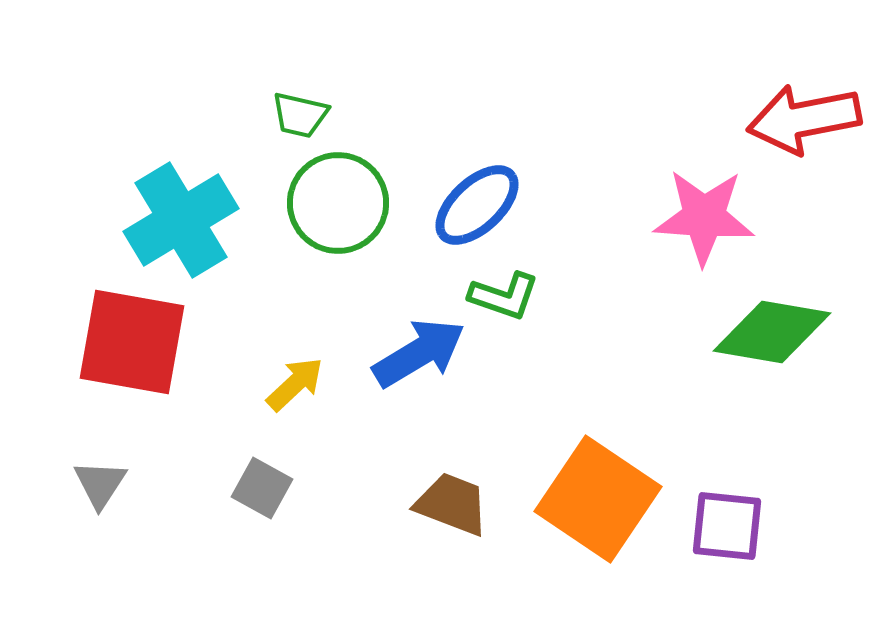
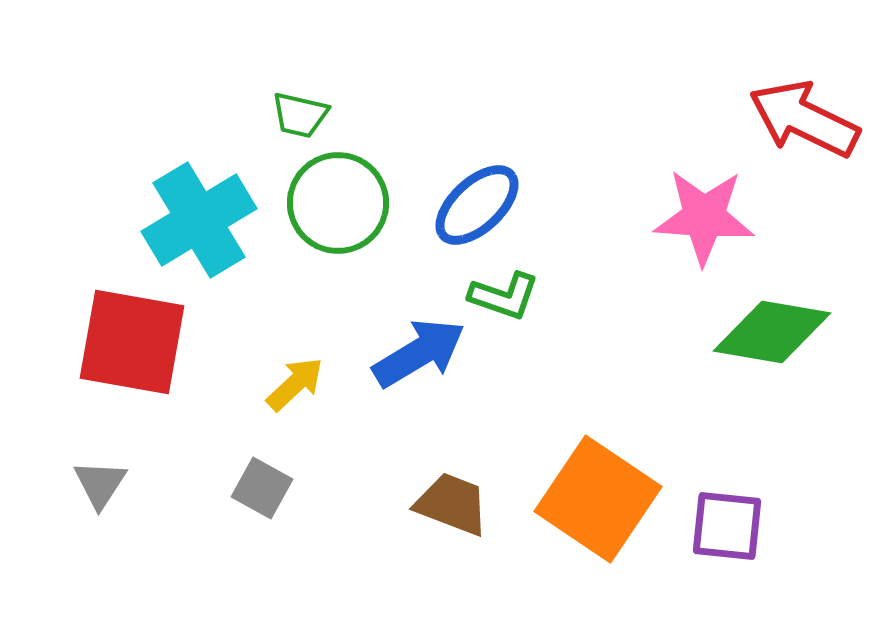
red arrow: rotated 37 degrees clockwise
cyan cross: moved 18 px right
